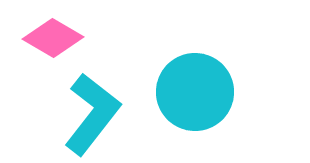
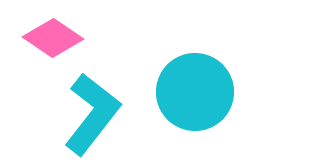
pink diamond: rotated 4 degrees clockwise
